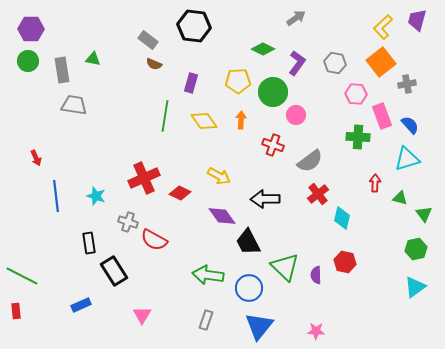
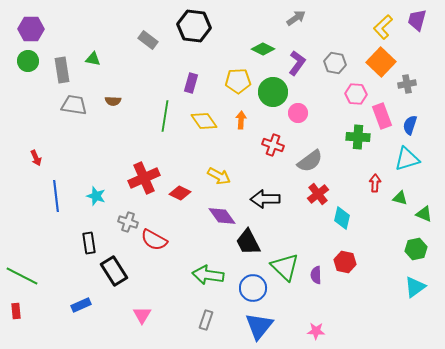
orange square at (381, 62): rotated 8 degrees counterclockwise
brown semicircle at (154, 64): moved 41 px left, 37 px down; rotated 21 degrees counterclockwise
pink circle at (296, 115): moved 2 px right, 2 px up
blue semicircle at (410, 125): rotated 120 degrees counterclockwise
green triangle at (424, 214): rotated 30 degrees counterclockwise
blue circle at (249, 288): moved 4 px right
